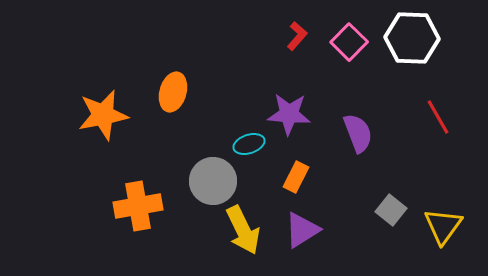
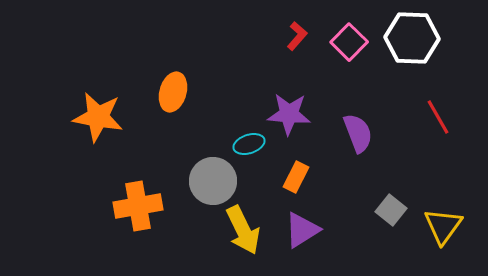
orange star: moved 5 px left, 2 px down; rotated 21 degrees clockwise
